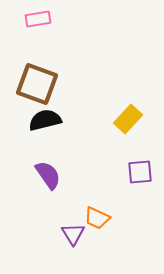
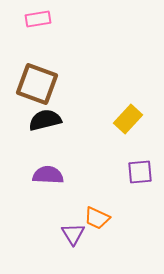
purple semicircle: rotated 52 degrees counterclockwise
